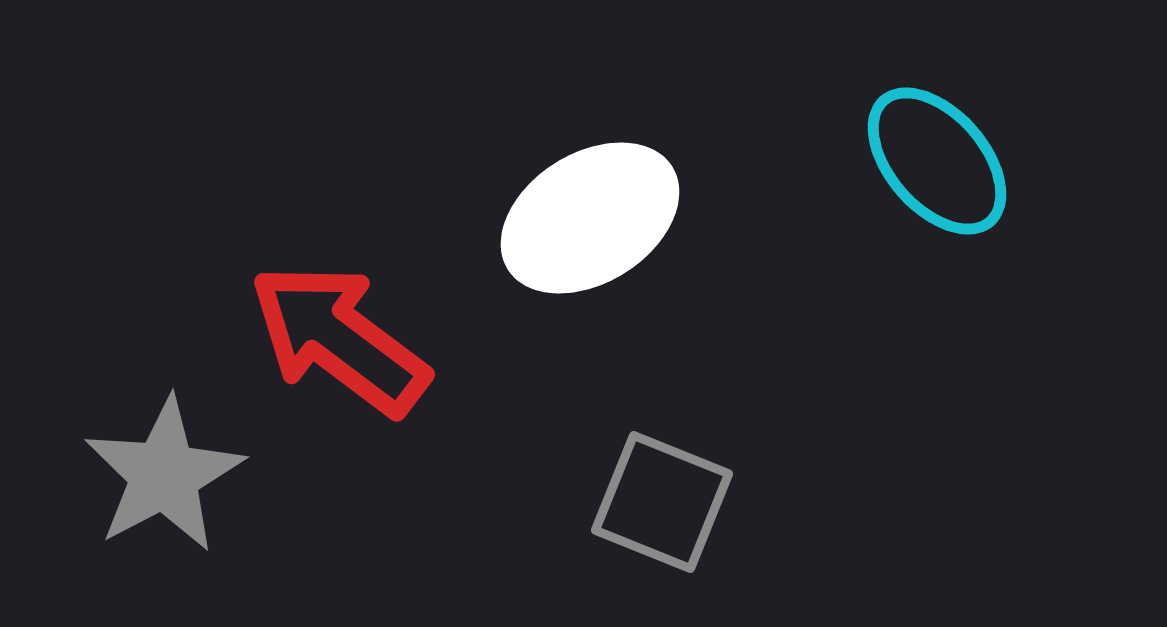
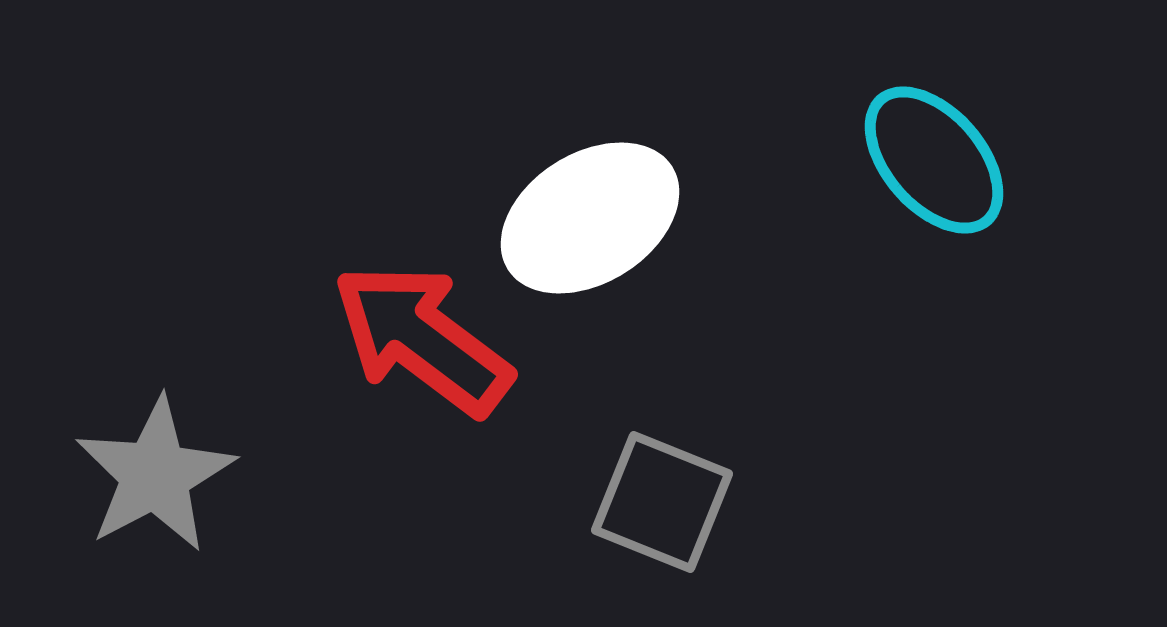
cyan ellipse: moved 3 px left, 1 px up
red arrow: moved 83 px right
gray star: moved 9 px left
